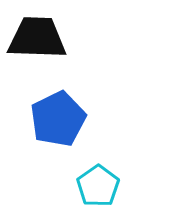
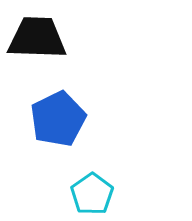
cyan pentagon: moved 6 px left, 8 px down
